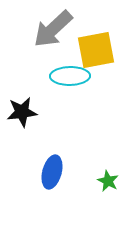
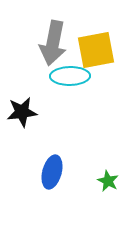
gray arrow: moved 14 px down; rotated 36 degrees counterclockwise
